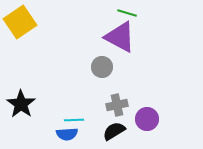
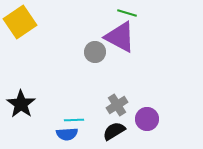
gray circle: moved 7 px left, 15 px up
gray cross: rotated 20 degrees counterclockwise
